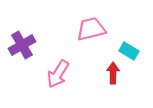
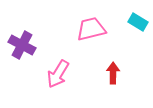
purple cross: rotated 32 degrees counterclockwise
cyan rectangle: moved 9 px right, 29 px up
